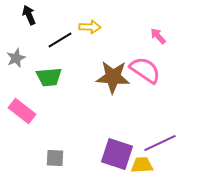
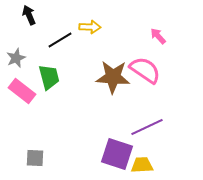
green trapezoid: rotated 100 degrees counterclockwise
pink rectangle: moved 20 px up
purple line: moved 13 px left, 16 px up
gray square: moved 20 px left
